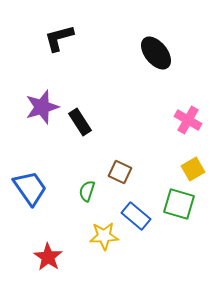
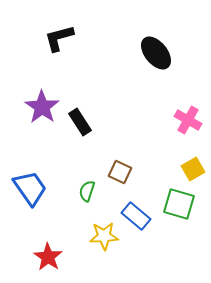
purple star: rotated 20 degrees counterclockwise
